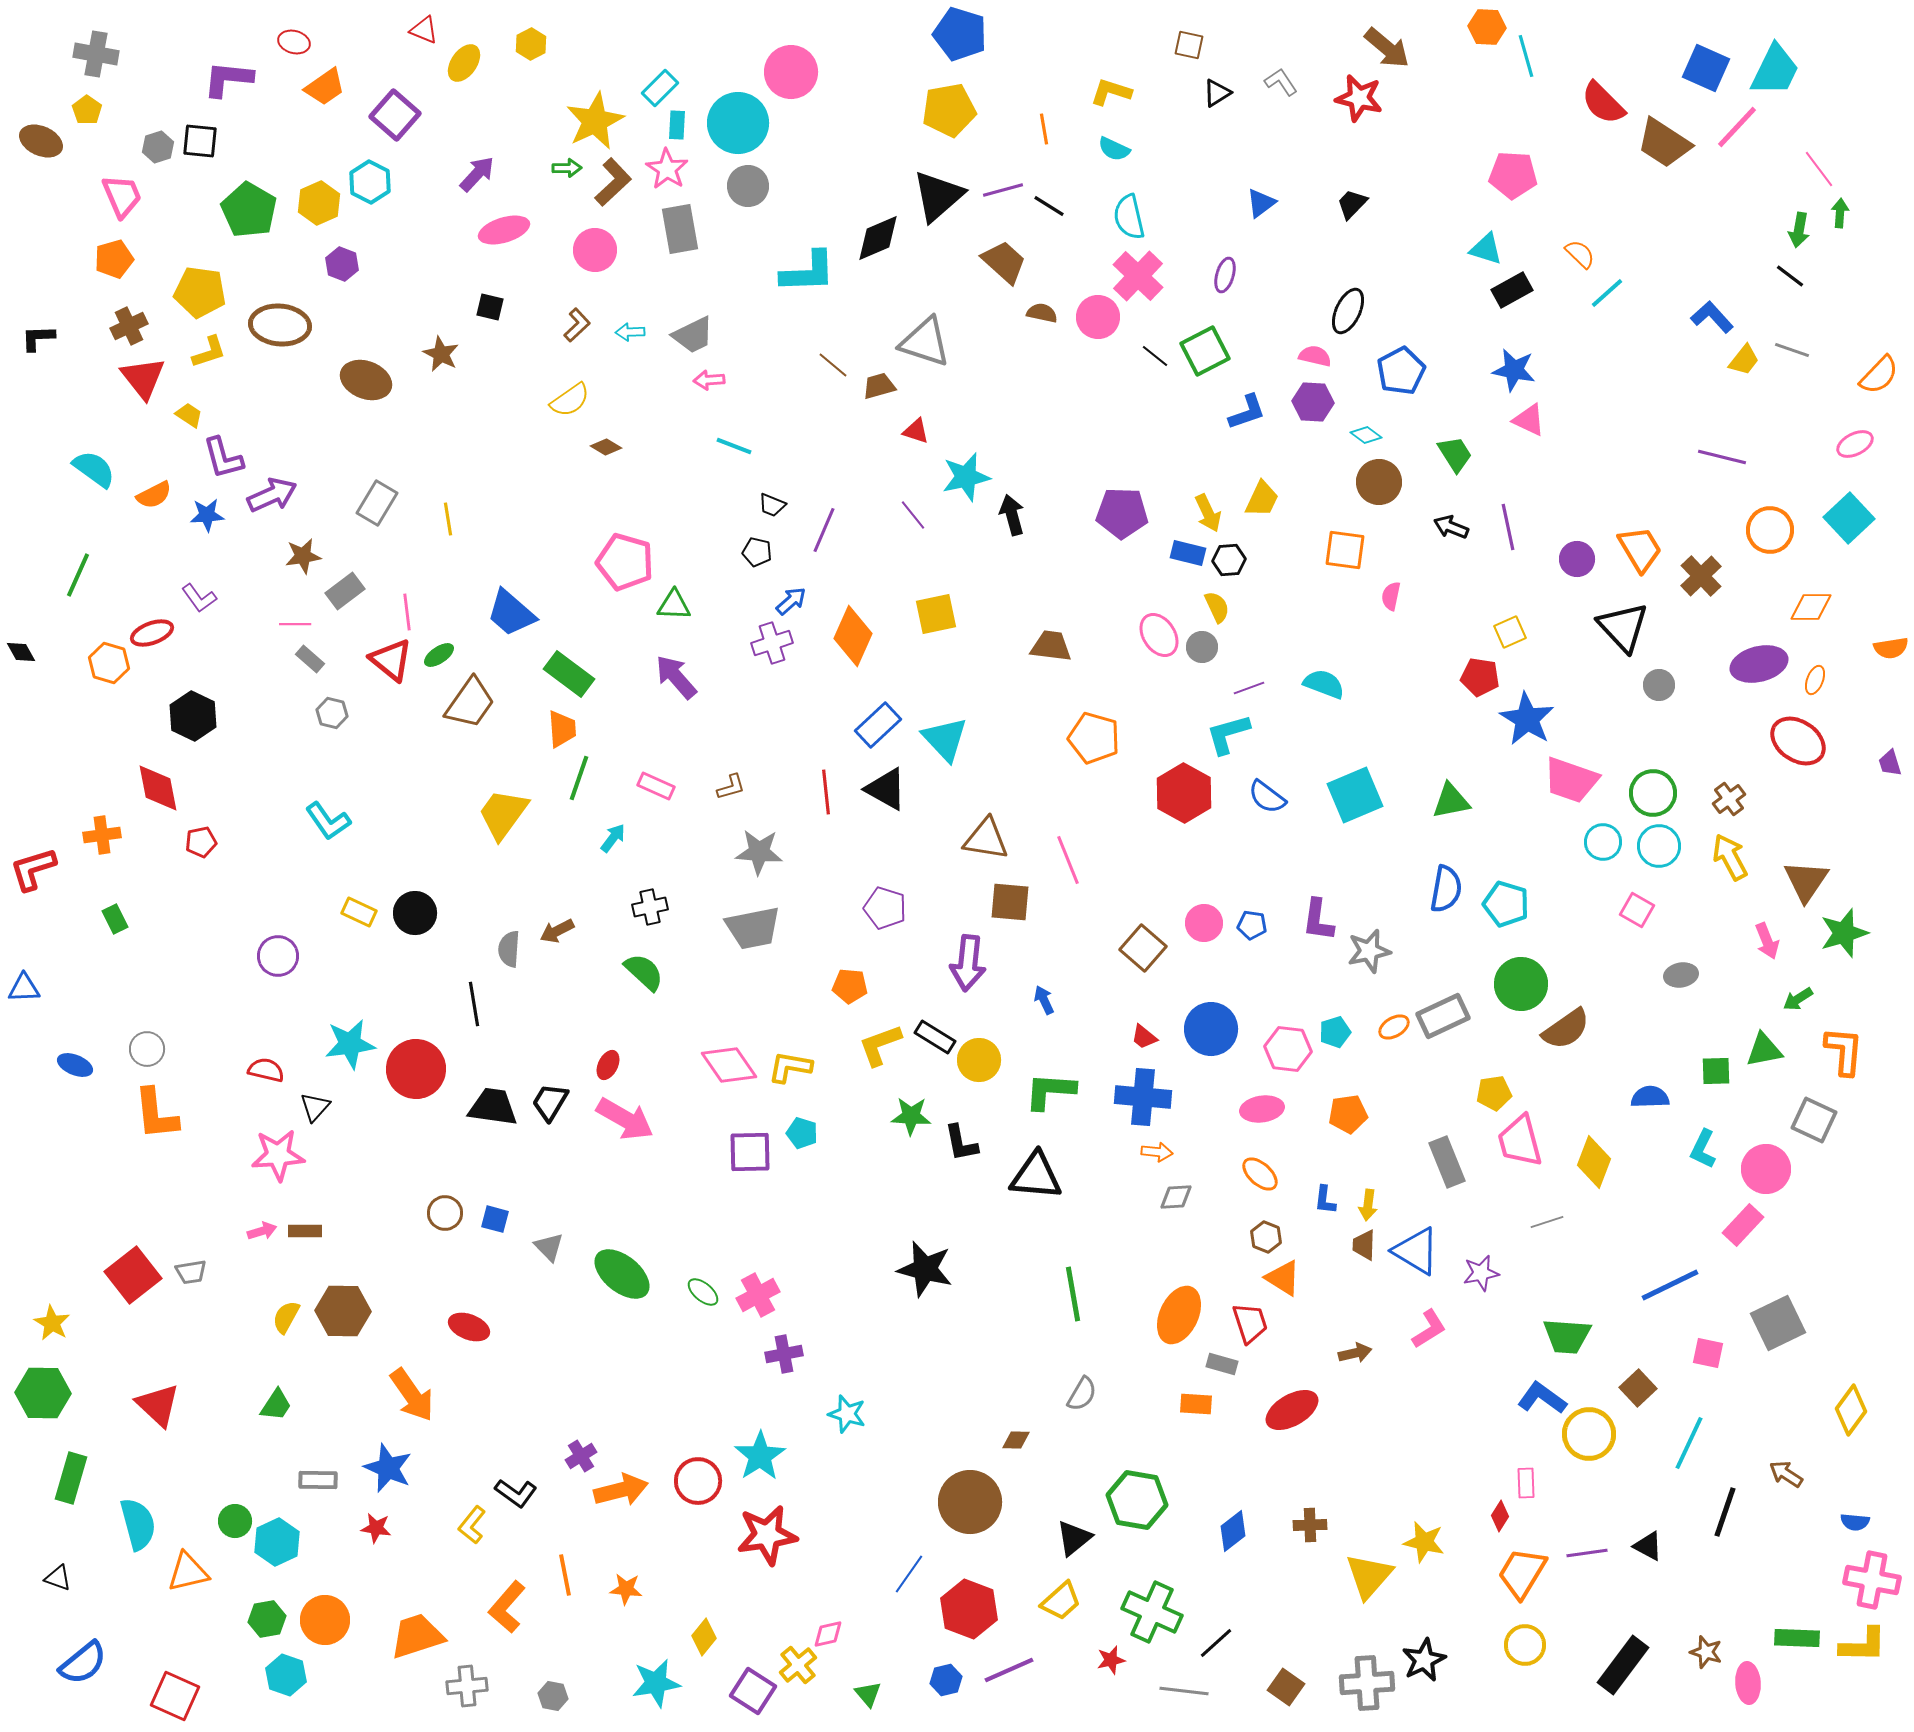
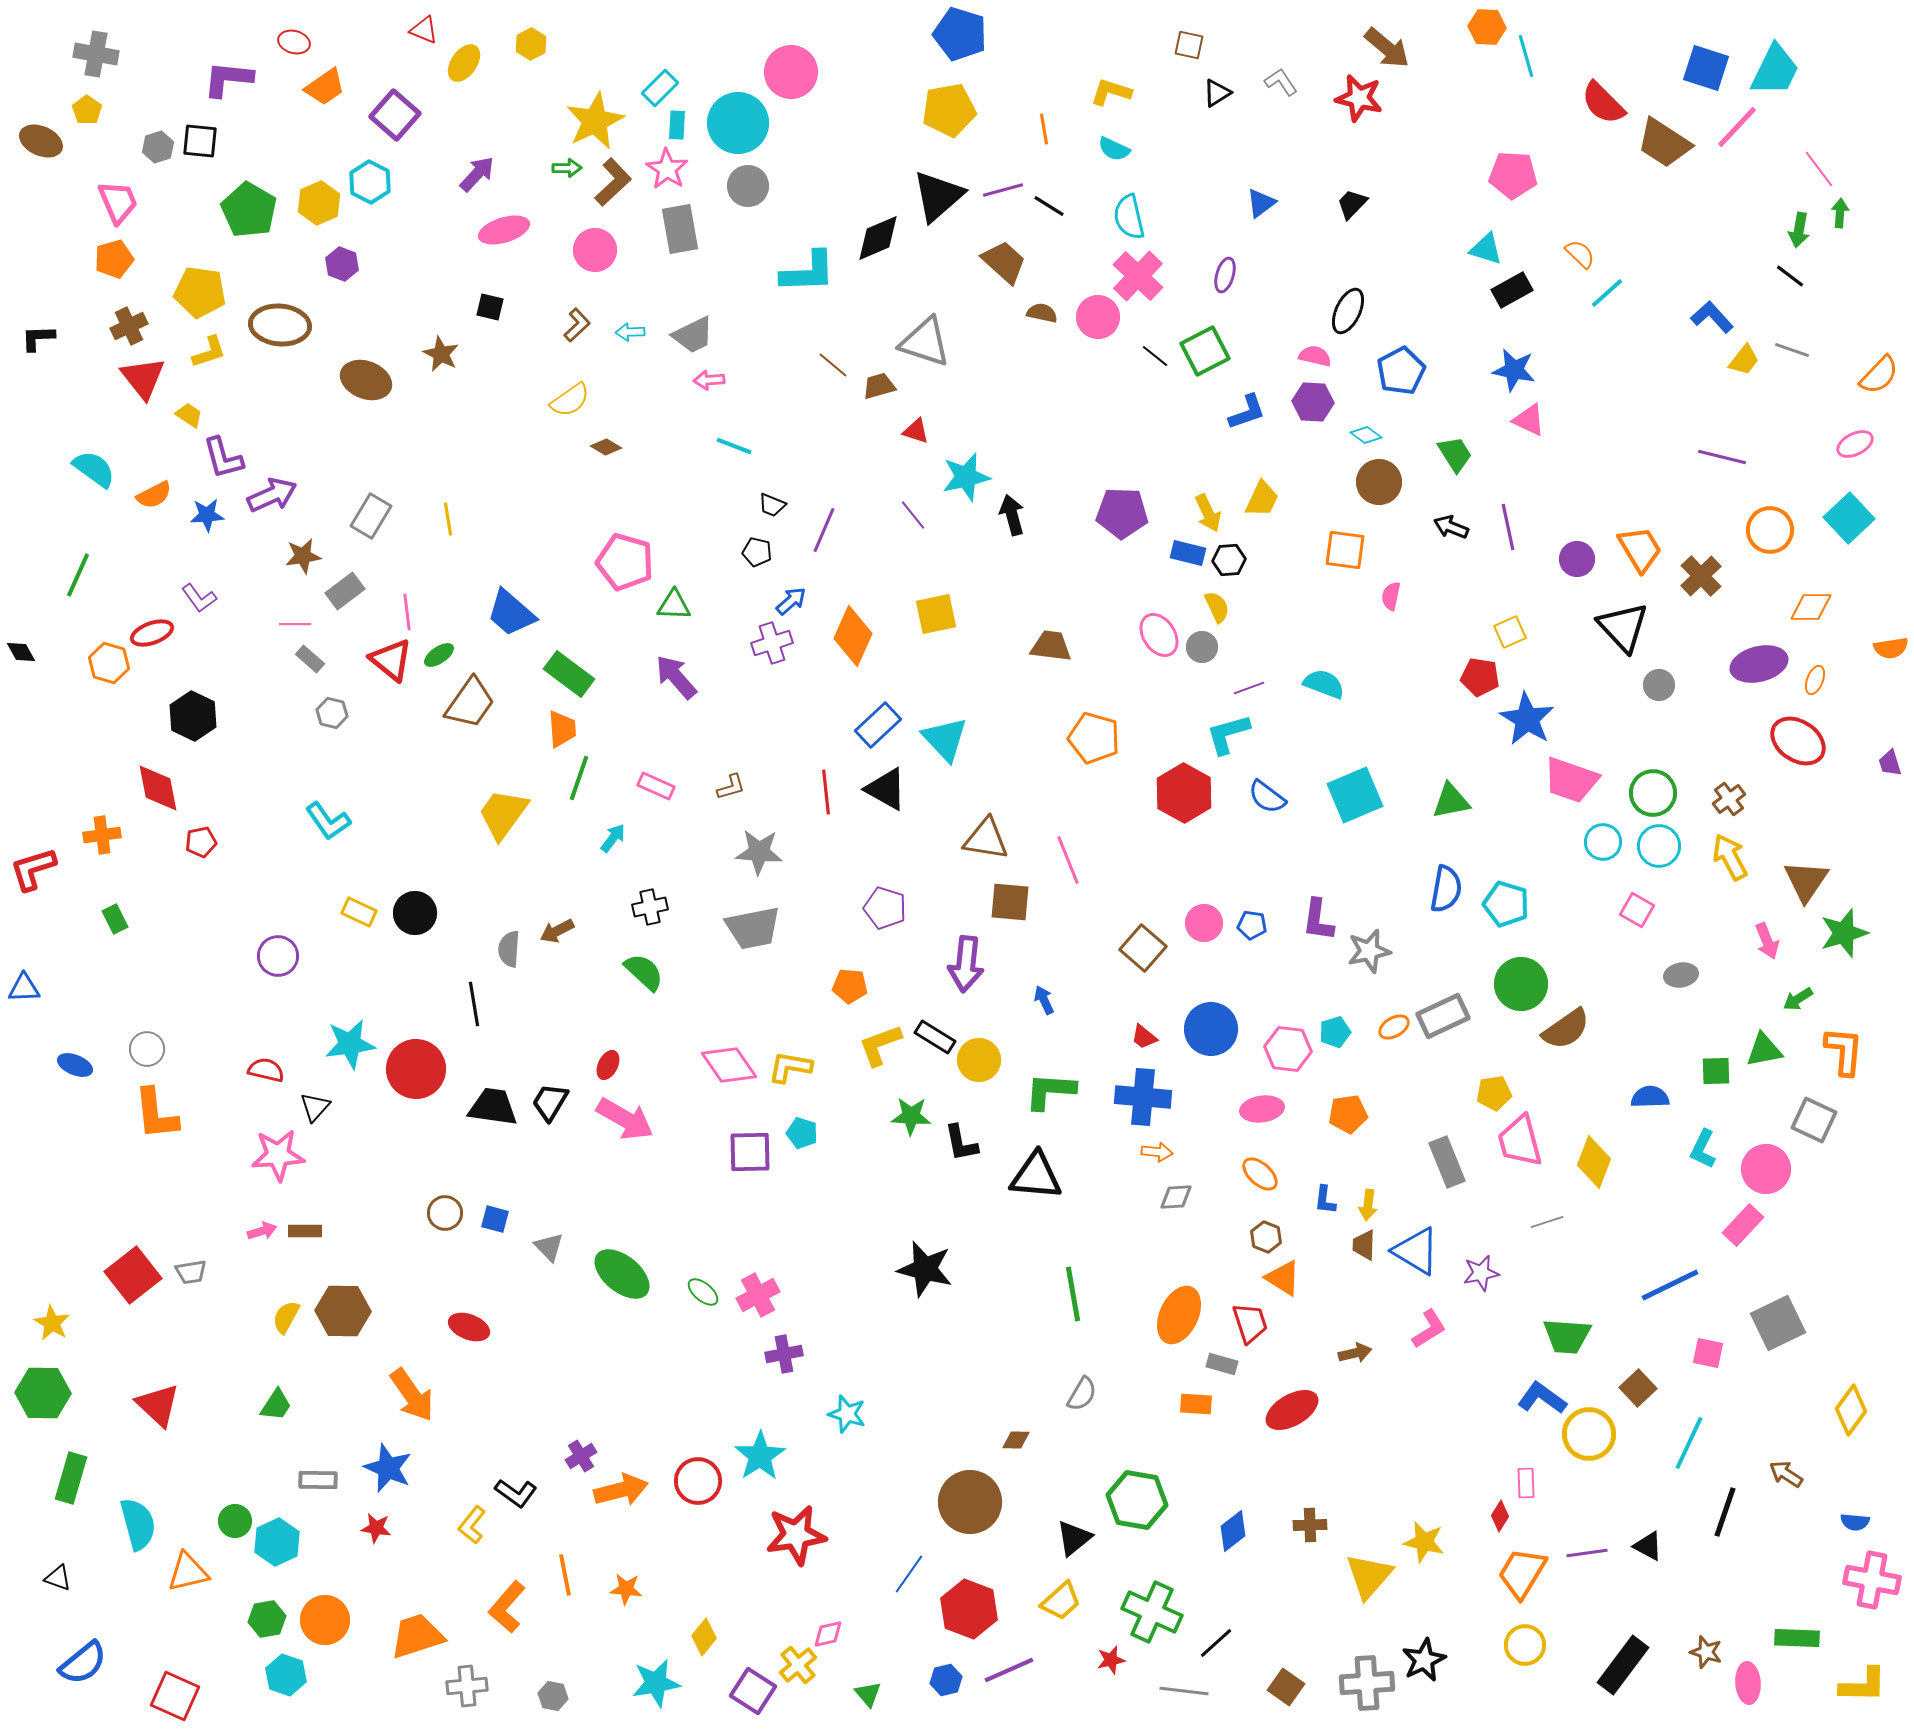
blue square at (1706, 68): rotated 6 degrees counterclockwise
pink trapezoid at (122, 196): moved 4 px left, 6 px down
gray rectangle at (377, 503): moved 6 px left, 13 px down
purple arrow at (968, 963): moved 2 px left, 1 px down
red star at (767, 1535): moved 29 px right
yellow L-shape at (1863, 1645): moved 40 px down
